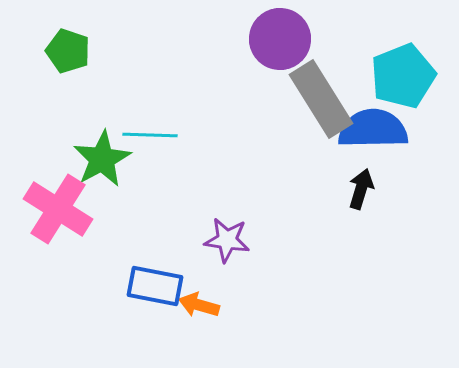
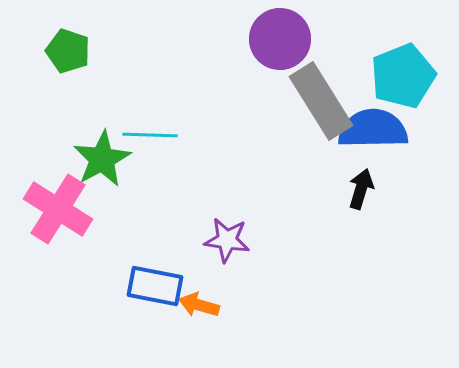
gray rectangle: moved 2 px down
